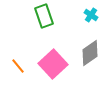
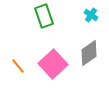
gray diamond: moved 1 px left
